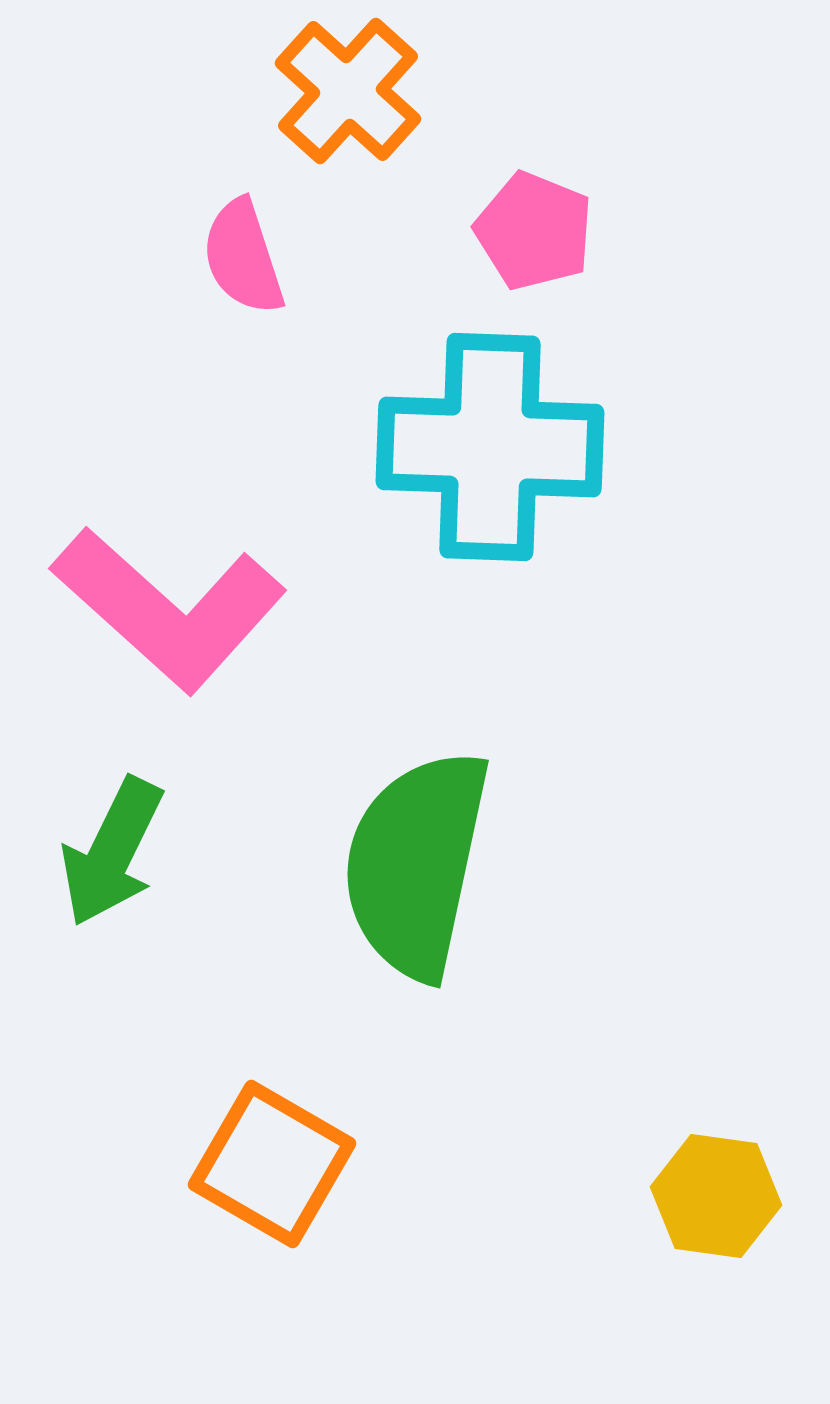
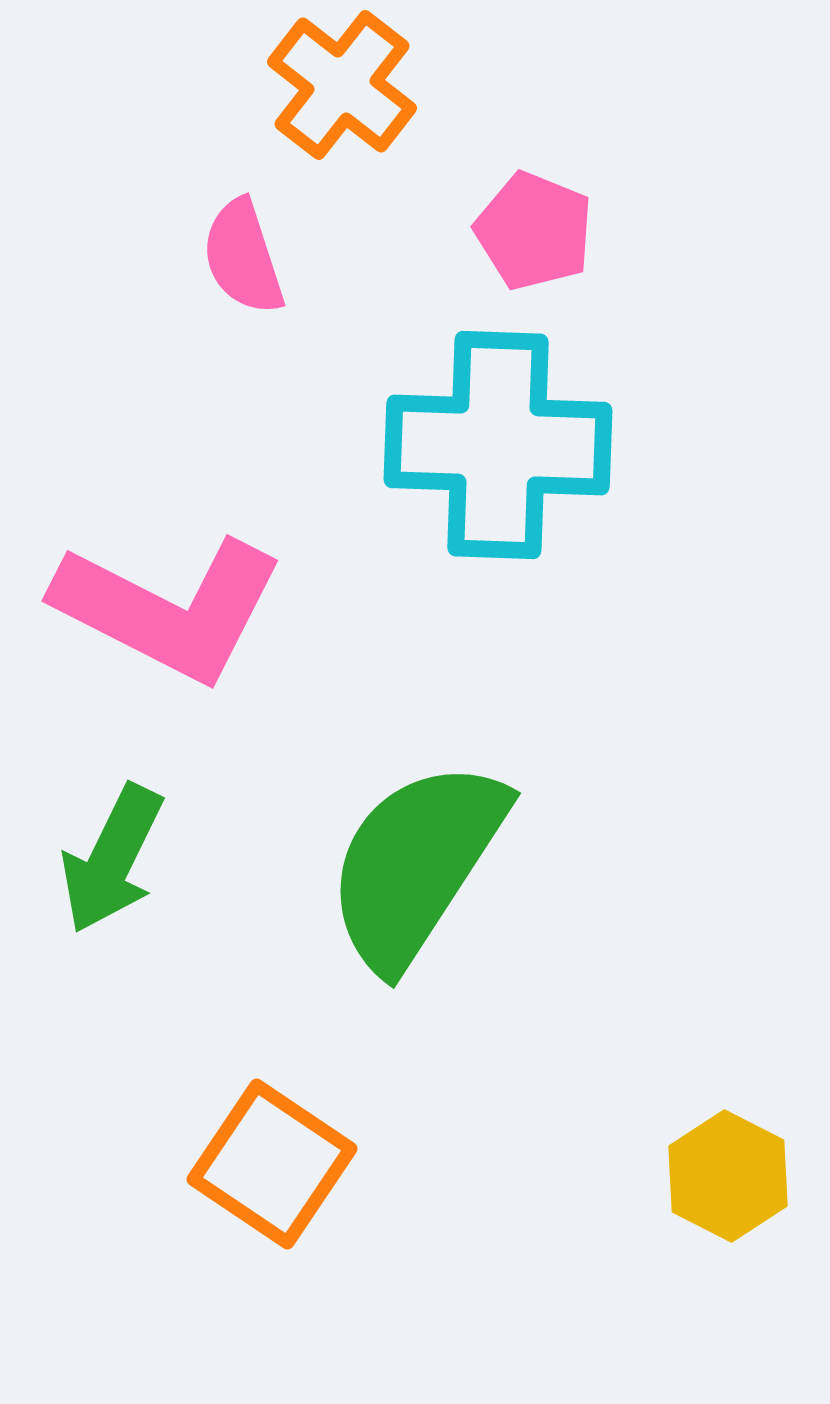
orange cross: moved 6 px left, 6 px up; rotated 4 degrees counterclockwise
cyan cross: moved 8 px right, 2 px up
pink L-shape: rotated 15 degrees counterclockwise
green arrow: moved 7 px down
green semicircle: rotated 21 degrees clockwise
orange square: rotated 4 degrees clockwise
yellow hexagon: moved 12 px right, 20 px up; rotated 19 degrees clockwise
